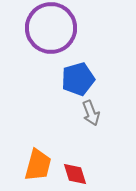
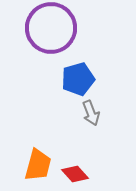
red diamond: rotated 24 degrees counterclockwise
